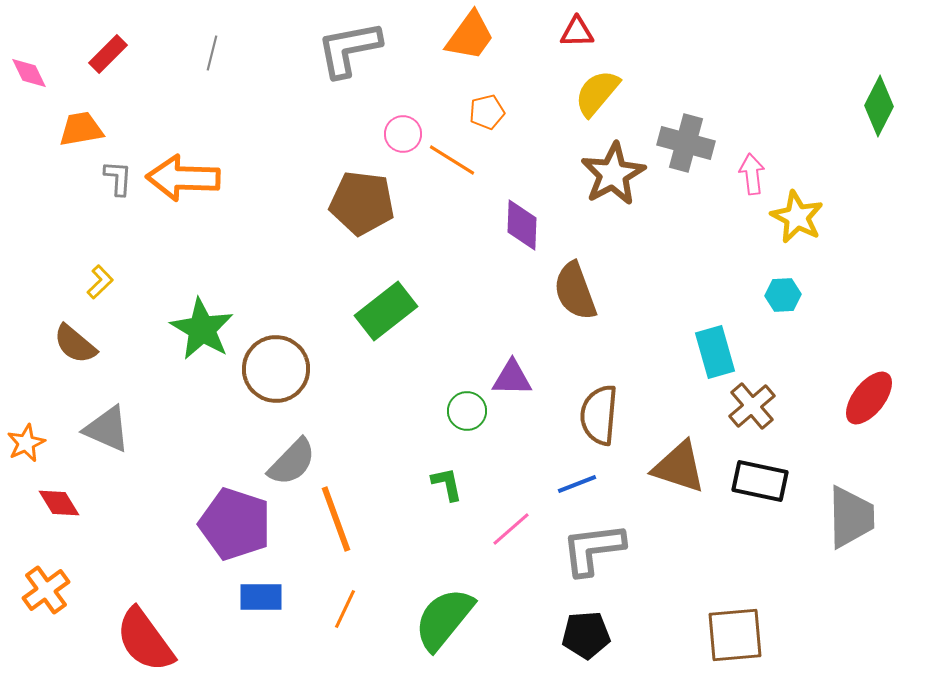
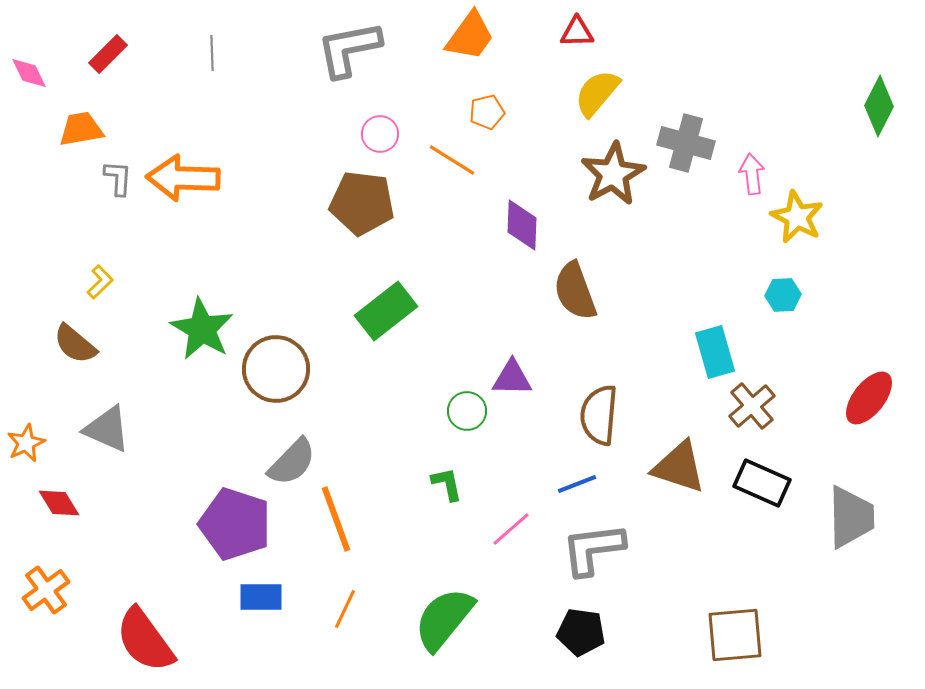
gray line at (212, 53): rotated 16 degrees counterclockwise
pink circle at (403, 134): moved 23 px left
black rectangle at (760, 481): moved 2 px right, 2 px down; rotated 12 degrees clockwise
black pentagon at (586, 635): moved 5 px left, 3 px up; rotated 12 degrees clockwise
